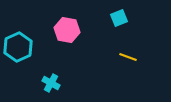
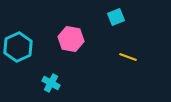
cyan square: moved 3 px left, 1 px up
pink hexagon: moved 4 px right, 9 px down
